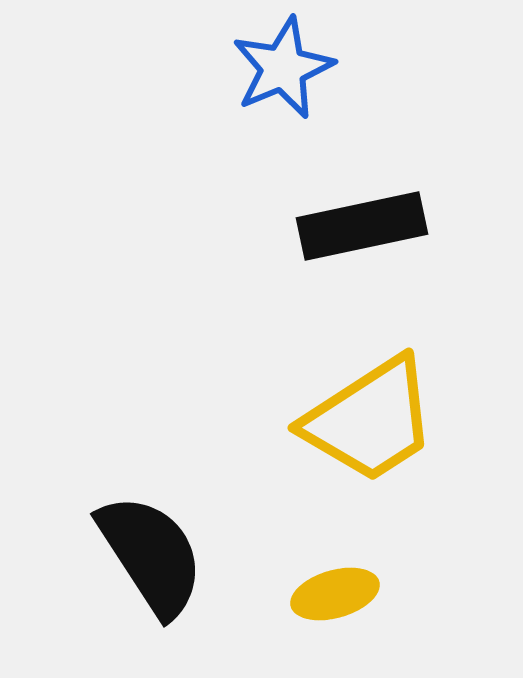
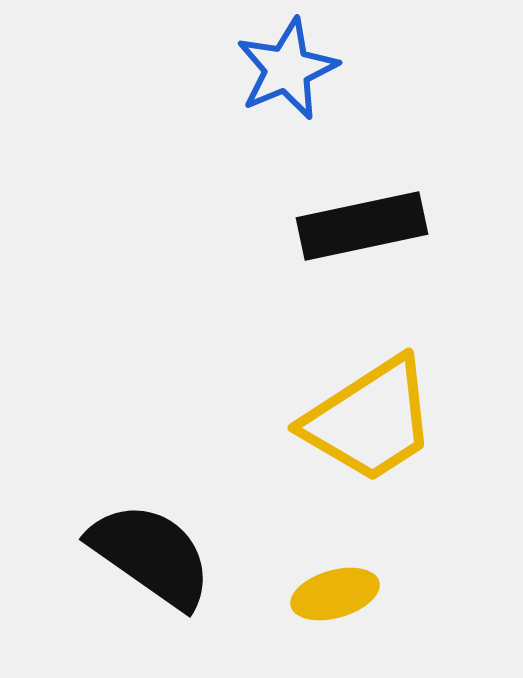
blue star: moved 4 px right, 1 px down
black semicircle: rotated 22 degrees counterclockwise
